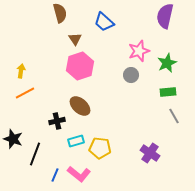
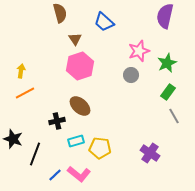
green rectangle: rotated 49 degrees counterclockwise
blue line: rotated 24 degrees clockwise
